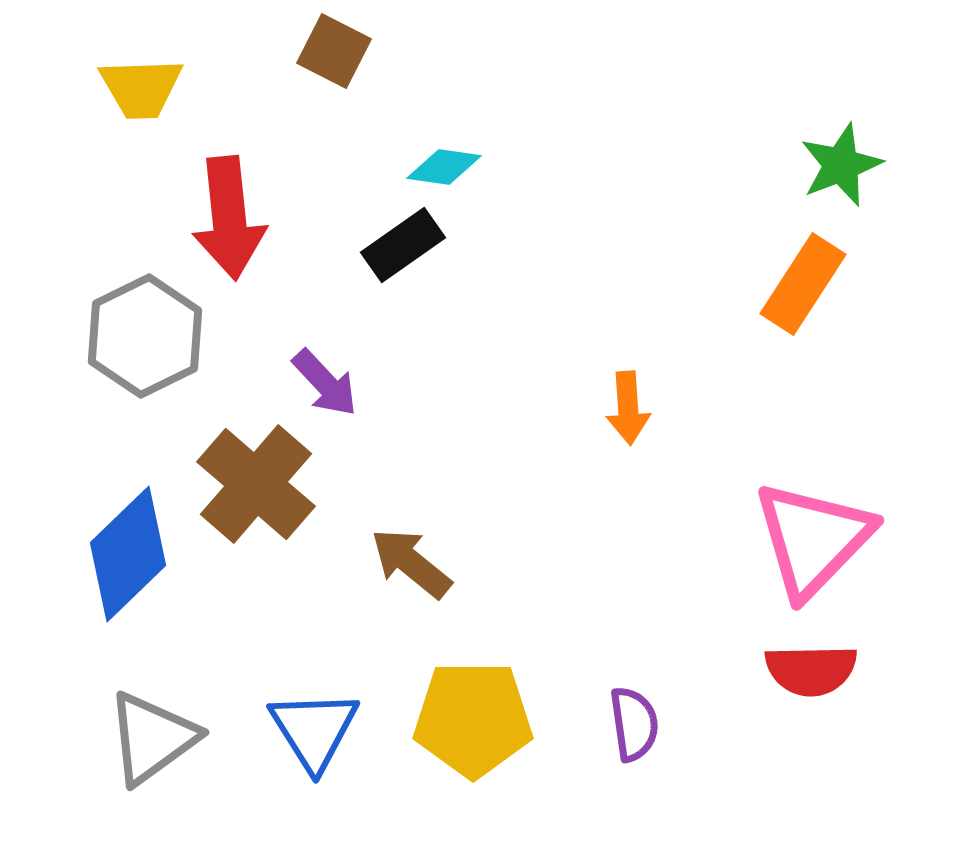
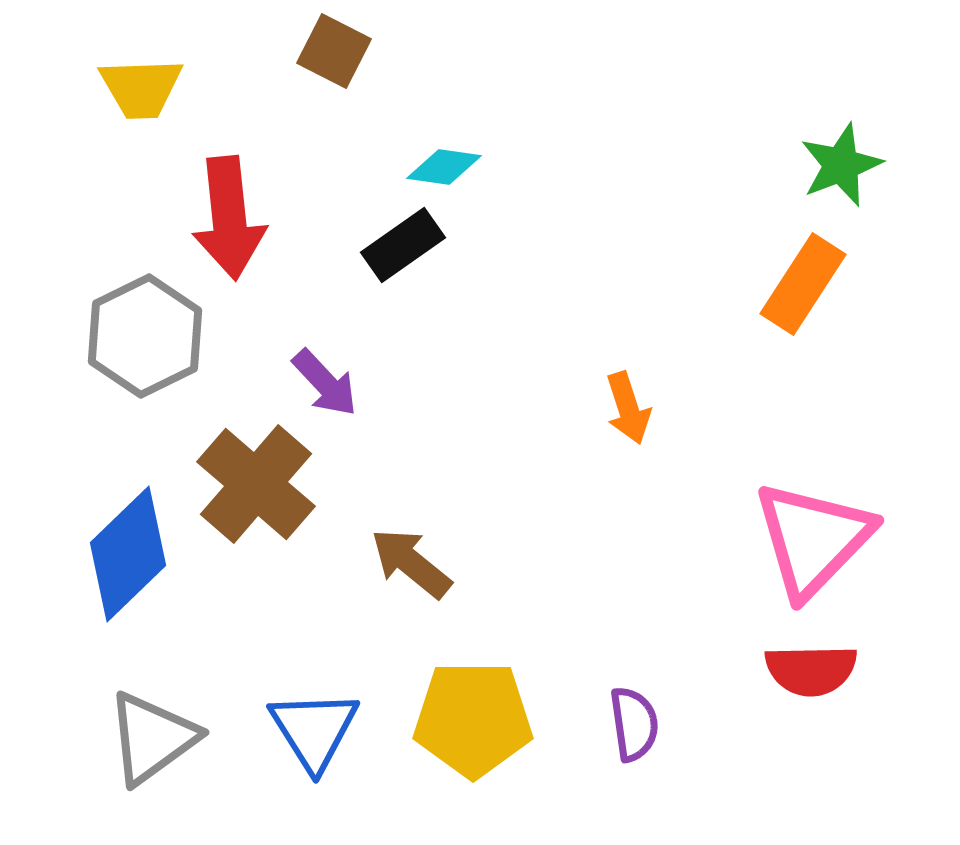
orange arrow: rotated 14 degrees counterclockwise
